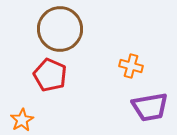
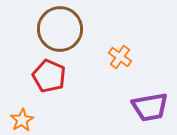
orange cross: moved 11 px left, 9 px up; rotated 20 degrees clockwise
red pentagon: moved 1 px left, 1 px down
